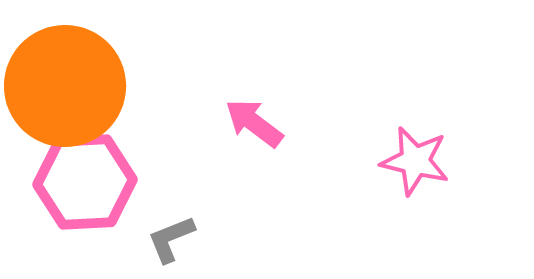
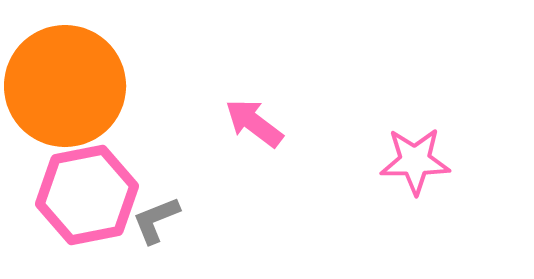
pink star: rotated 14 degrees counterclockwise
pink hexagon: moved 2 px right, 13 px down; rotated 8 degrees counterclockwise
gray L-shape: moved 15 px left, 19 px up
